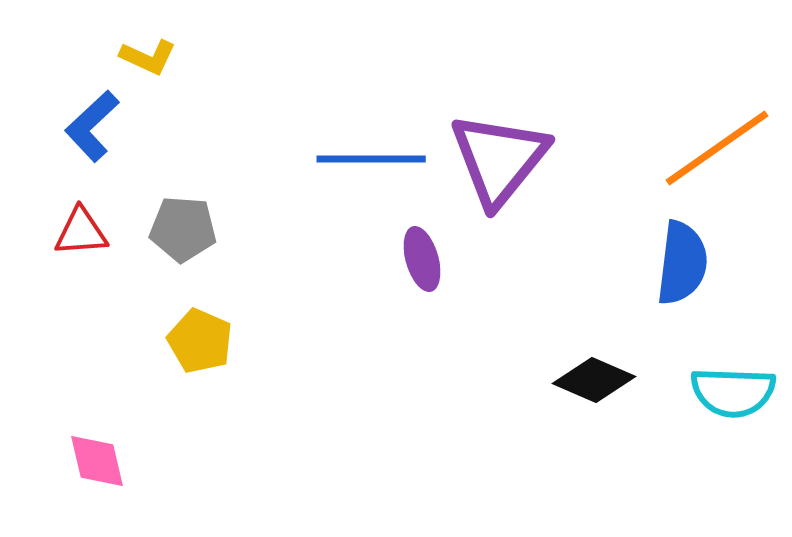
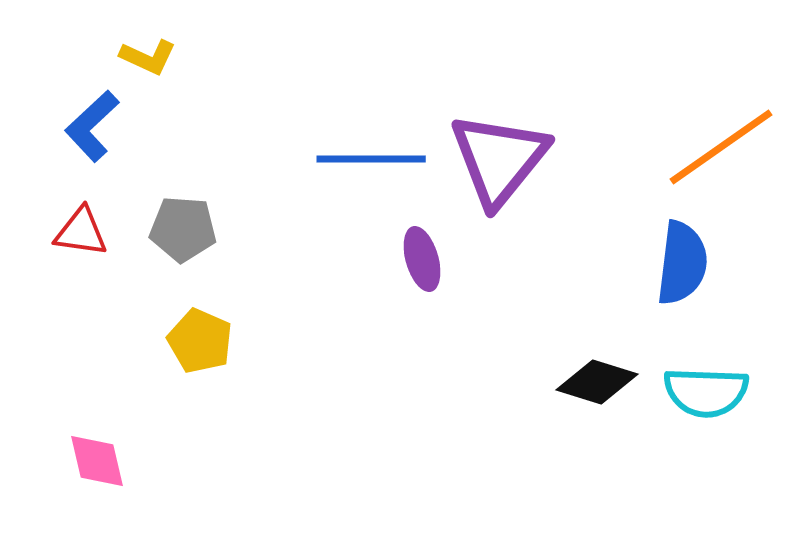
orange line: moved 4 px right, 1 px up
red triangle: rotated 12 degrees clockwise
black diamond: moved 3 px right, 2 px down; rotated 6 degrees counterclockwise
cyan semicircle: moved 27 px left
